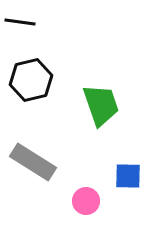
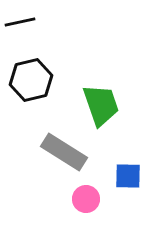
black line: rotated 20 degrees counterclockwise
gray rectangle: moved 31 px right, 10 px up
pink circle: moved 2 px up
